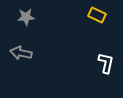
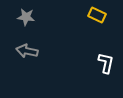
gray star: rotated 12 degrees clockwise
gray arrow: moved 6 px right, 2 px up
